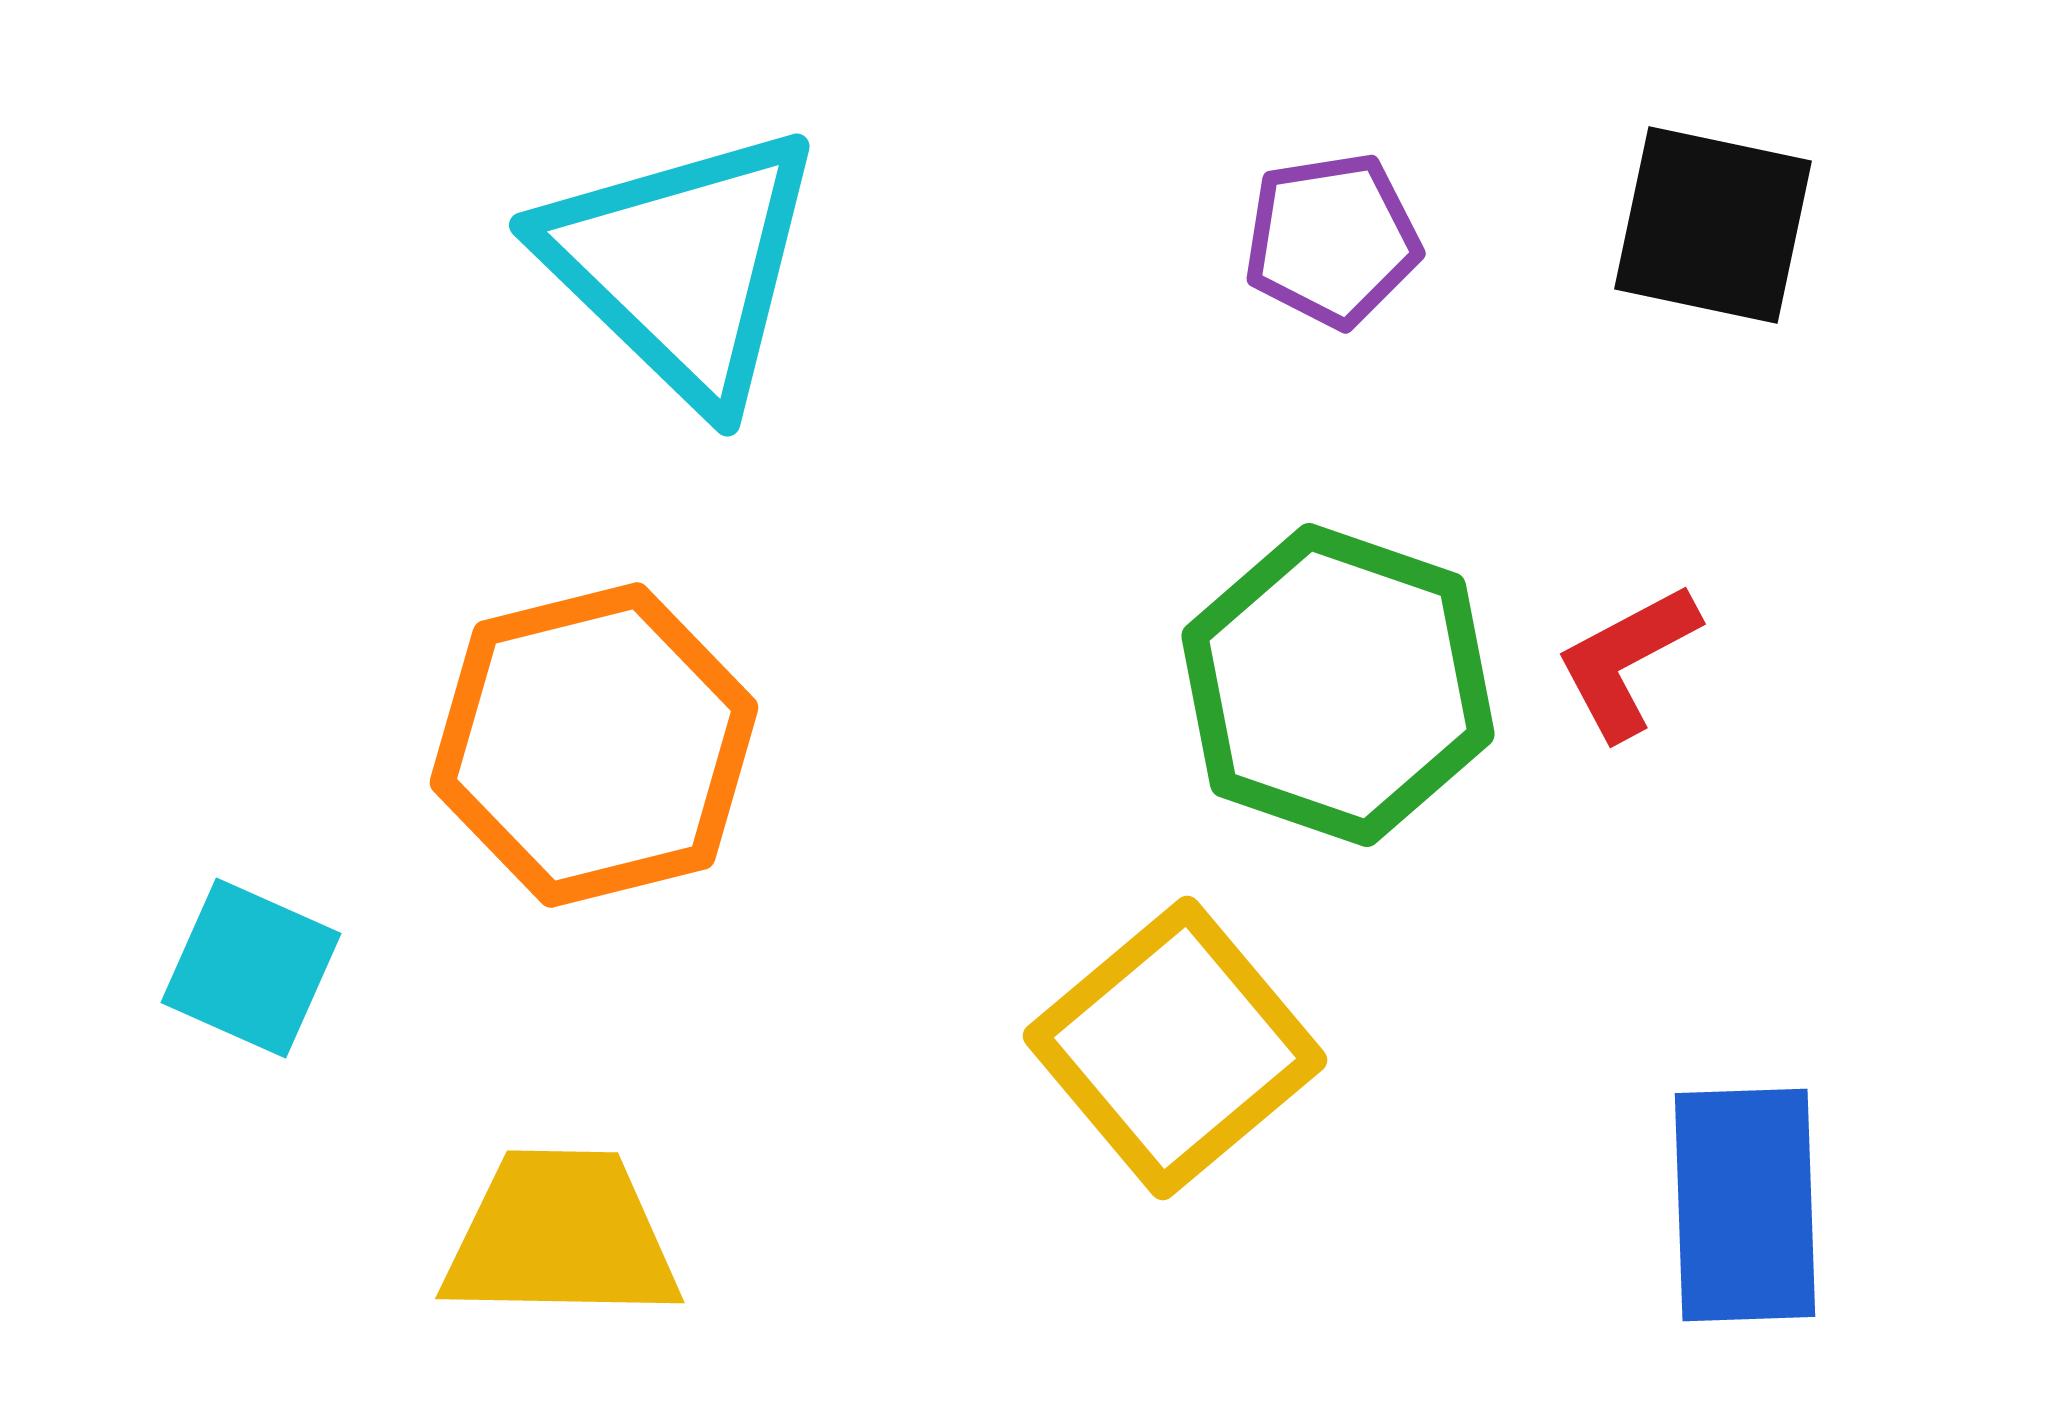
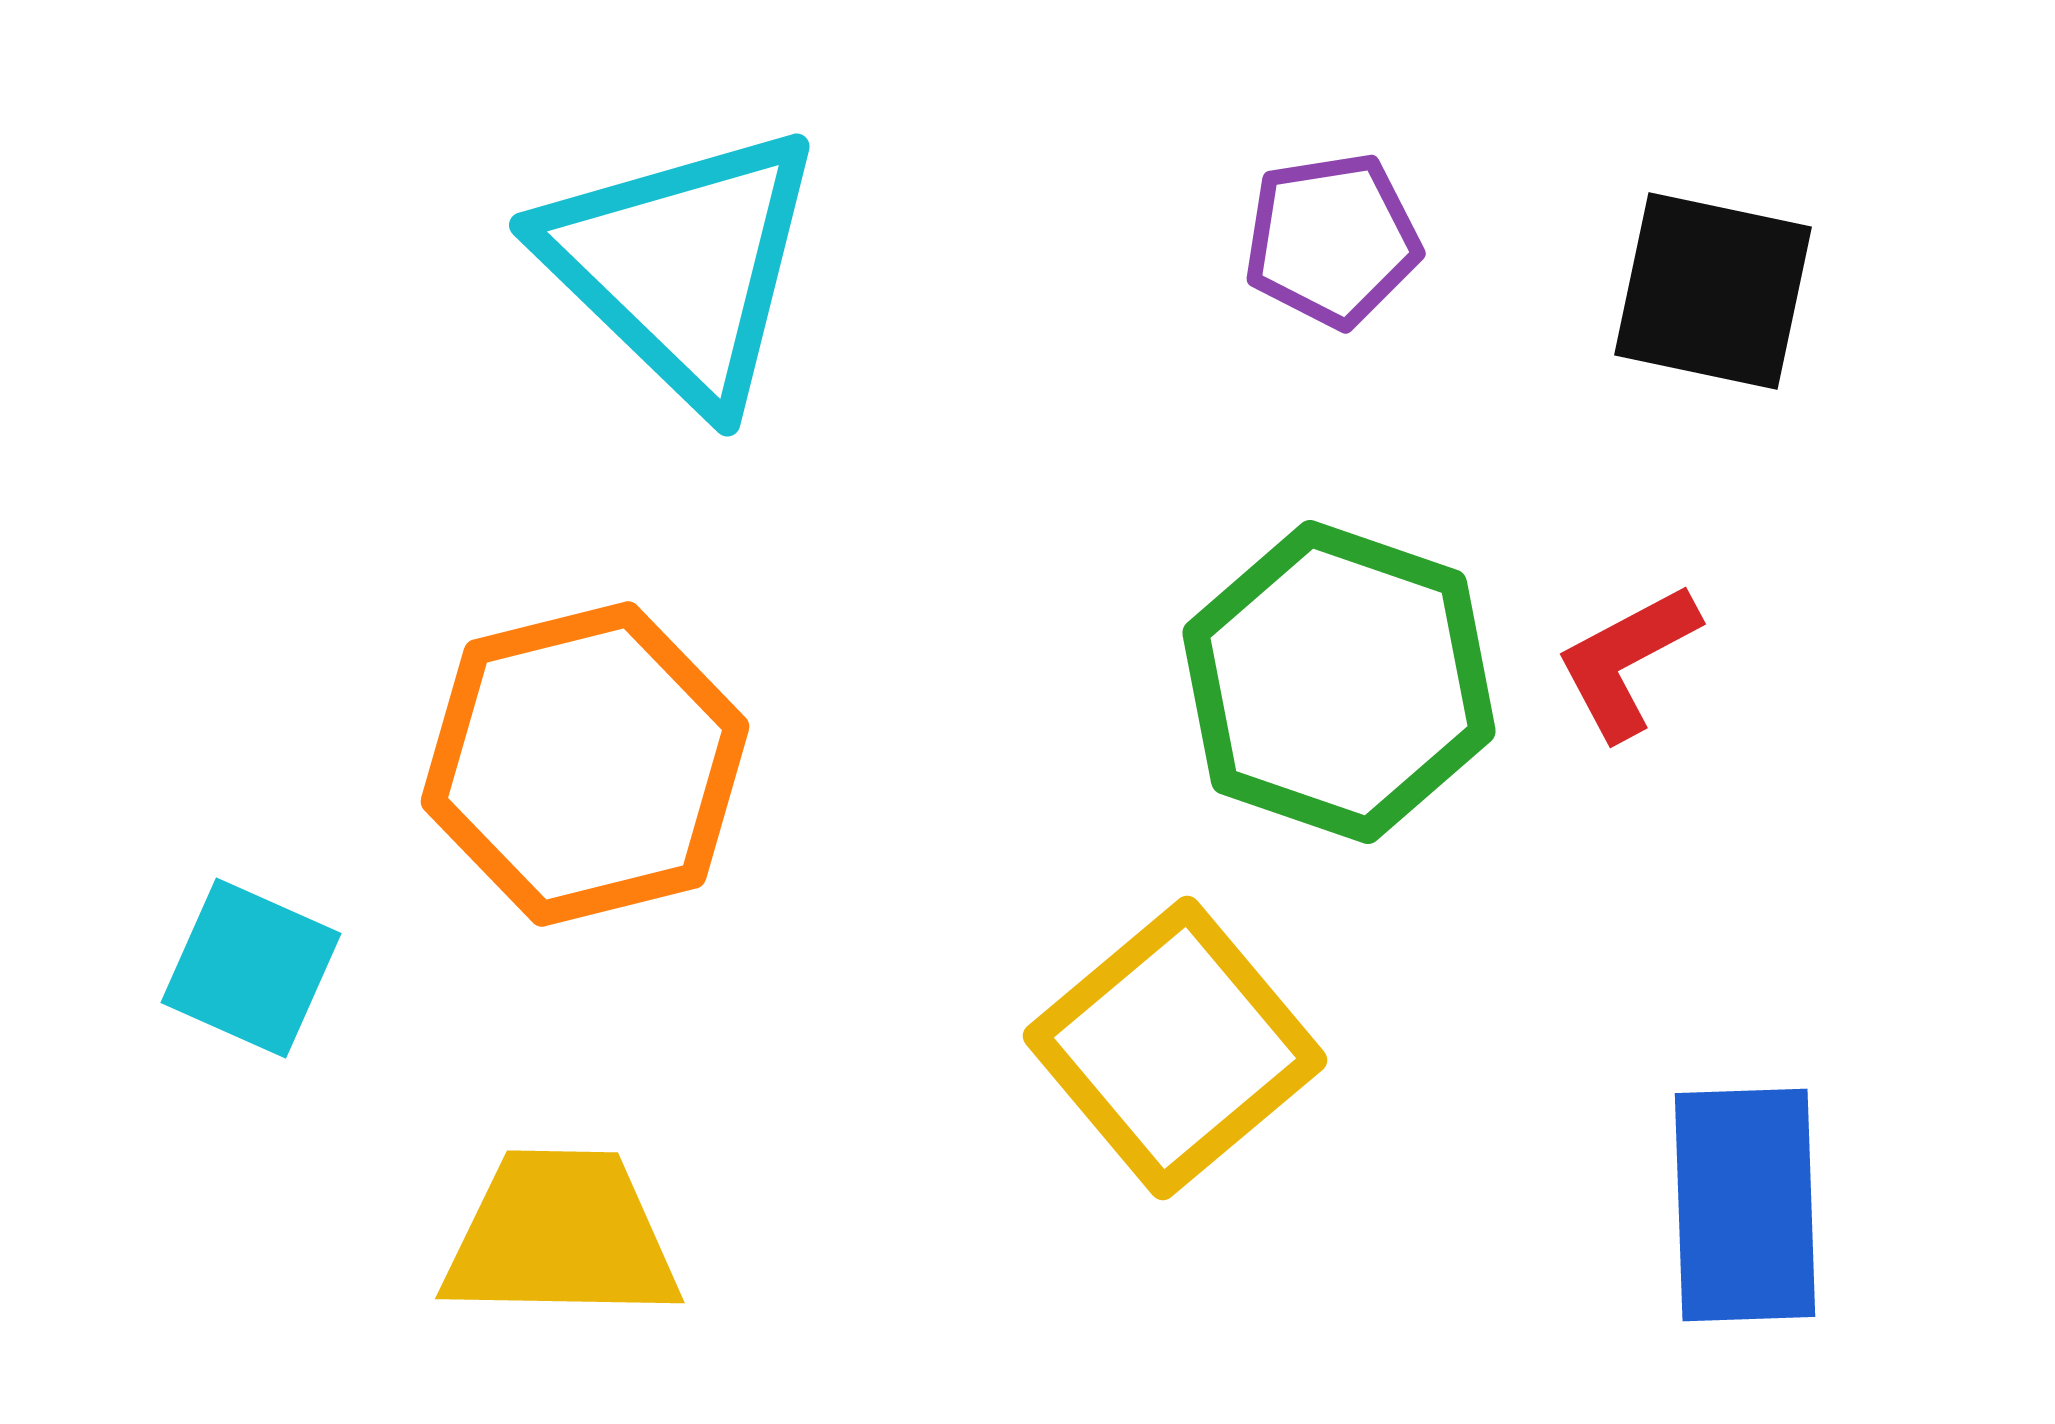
black square: moved 66 px down
green hexagon: moved 1 px right, 3 px up
orange hexagon: moved 9 px left, 19 px down
